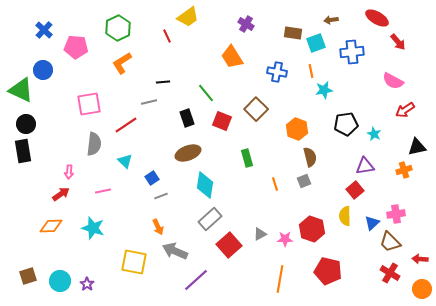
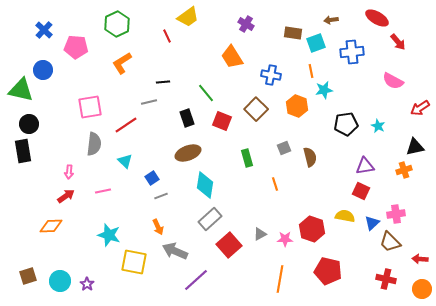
green hexagon at (118, 28): moved 1 px left, 4 px up
blue cross at (277, 72): moved 6 px left, 3 px down
green triangle at (21, 90): rotated 12 degrees counterclockwise
pink square at (89, 104): moved 1 px right, 3 px down
red arrow at (405, 110): moved 15 px right, 2 px up
black circle at (26, 124): moved 3 px right
orange hexagon at (297, 129): moved 23 px up
cyan star at (374, 134): moved 4 px right, 8 px up
black triangle at (417, 147): moved 2 px left
gray square at (304, 181): moved 20 px left, 33 px up
red square at (355, 190): moved 6 px right, 1 px down; rotated 24 degrees counterclockwise
red arrow at (61, 194): moved 5 px right, 2 px down
yellow semicircle at (345, 216): rotated 102 degrees clockwise
cyan star at (93, 228): moved 16 px right, 7 px down
red cross at (390, 273): moved 4 px left, 6 px down; rotated 18 degrees counterclockwise
